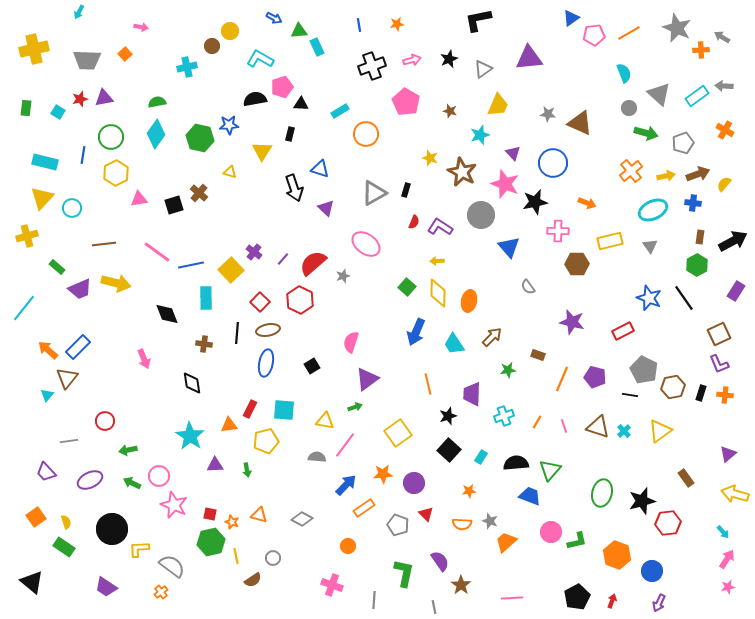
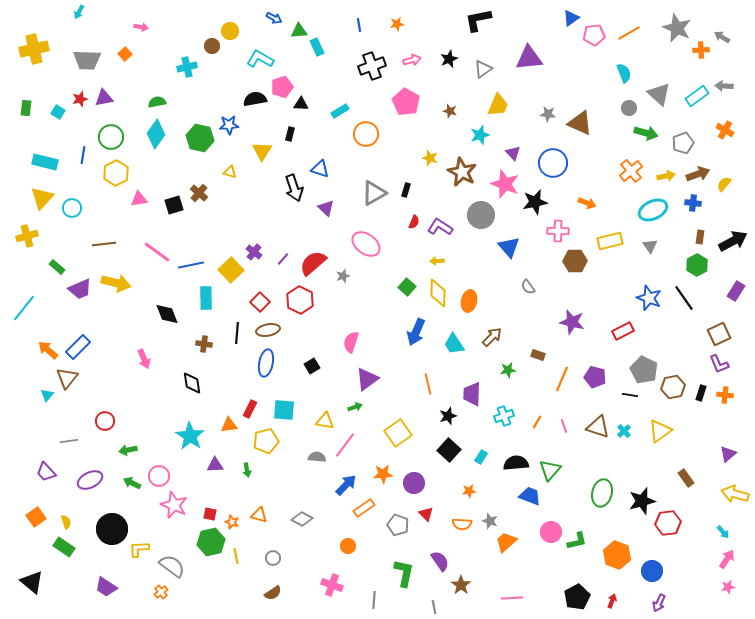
brown hexagon at (577, 264): moved 2 px left, 3 px up
brown semicircle at (253, 580): moved 20 px right, 13 px down
